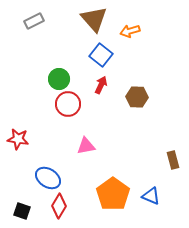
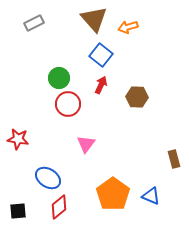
gray rectangle: moved 2 px down
orange arrow: moved 2 px left, 4 px up
green circle: moved 1 px up
pink triangle: moved 2 px up; rotated 42 degrees counterclockwise
brown rectangle: moved 1 px right, 1 px up
red diamond: moved 1 px down; rotated 20 degrees clockwise
black square: moved 4 px left; rotated 24 degrees counterclockwise
